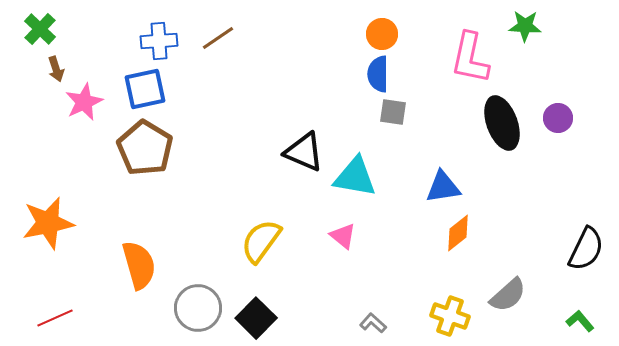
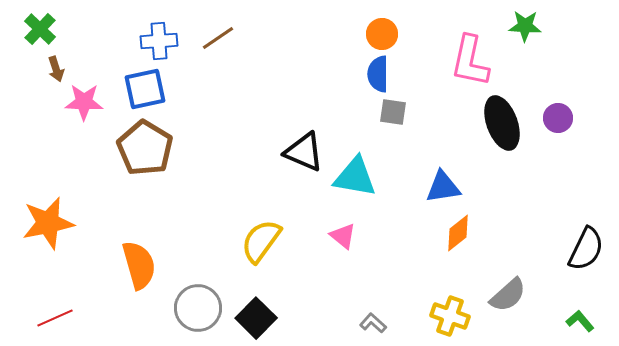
pink L-shape: moved 3 px down
pink star: rotated 27 degrees clockwise
